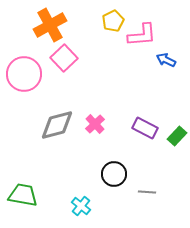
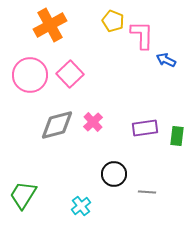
yellow pentagon: rotated 25 degrees counterclockwise
pink L-shape: rotated 84 degrees counterclockwise
pink square: moved 6 px right, 16 px down
pink circle: moved 6 px right, 1 px down
pink cross: moved 2 px left, 2 px up
purple rectangle: rotated 35 degrees counterclockwise
green rectangle: rotated 36 degrees counterclockwise
green trapezoid: rotated 68 degrees counterclockwise
cyan cross: rotated 12 degrees clockwise
